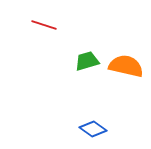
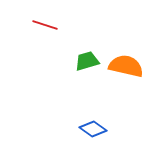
red line: moved 1 px right
